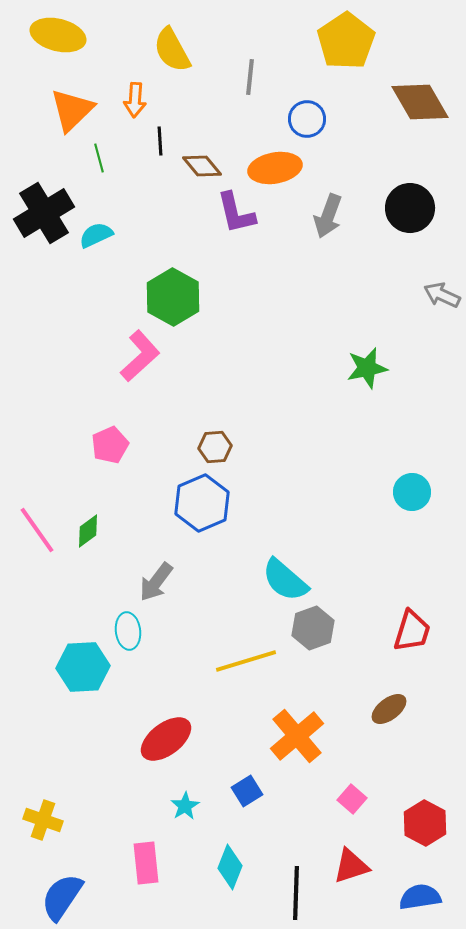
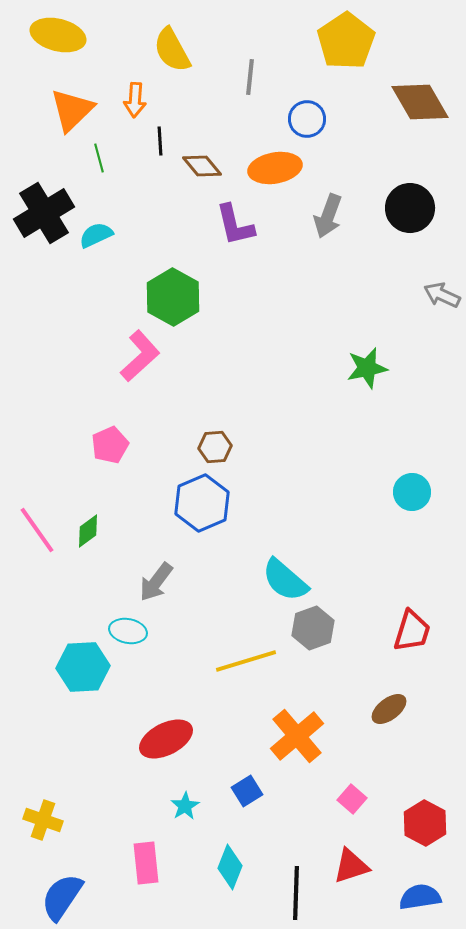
purple L-shape at (236, 213): moved 1 px left, 12 px down
cyan ellipse at (128, 631): rotated 72 degrees counterclockwise
red ellipse at (166, 739): rotated 10 degrees clockwise
